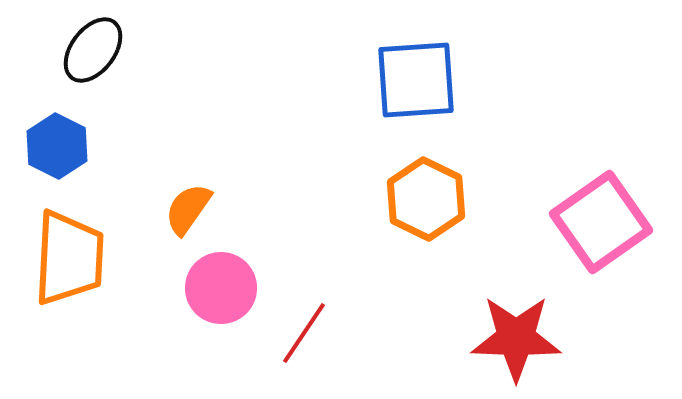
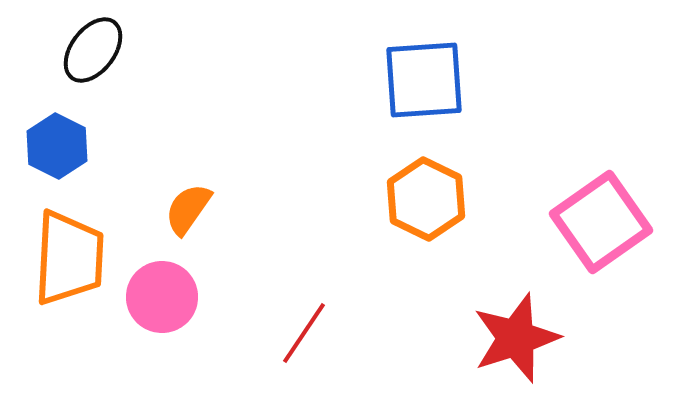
blue square: moved 8 px right
pink circle: moved 59 px left, 9 px down
red star: rotated 20 degrees counterclockwise
